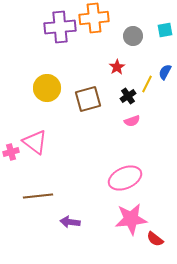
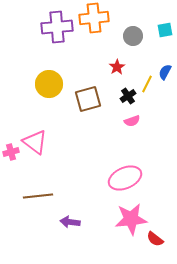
purple cross: moved 3 px left
yellow circle: moved 2 px right, 4 px up
